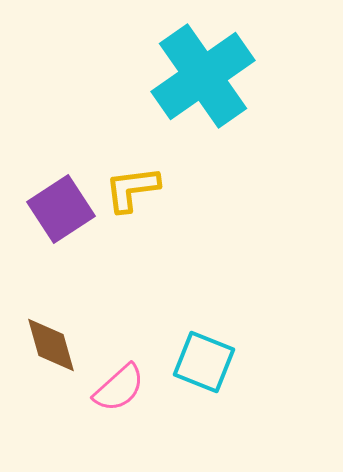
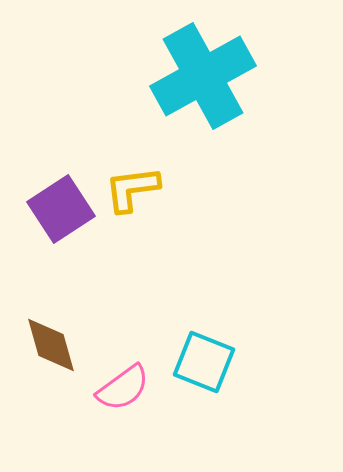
cyan cross: rotated 6 degrees clockwise
pink semicircle: moved 4 px right; rotated 6 degrees clockwise
